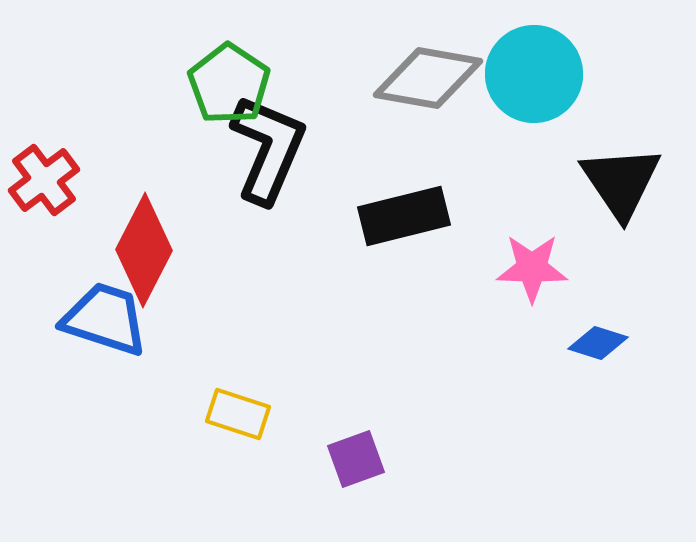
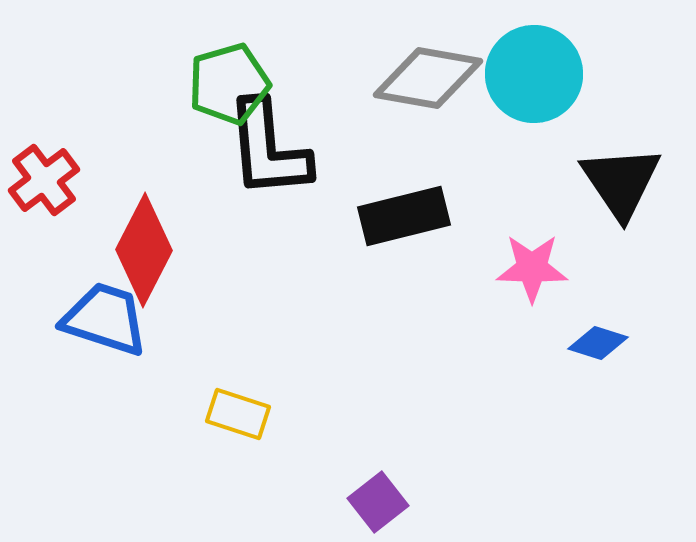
green pentagon: rotated 22 degrees clockwise
black L-shape: rotated 152 degrees clockwise
purple square: moved 22 px right, 43 px down; rotated 18 degrees counterclockwise
